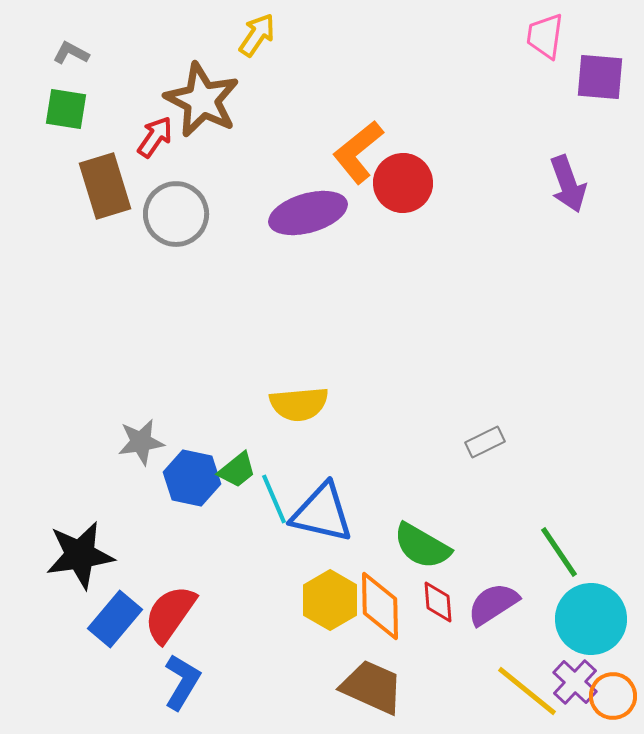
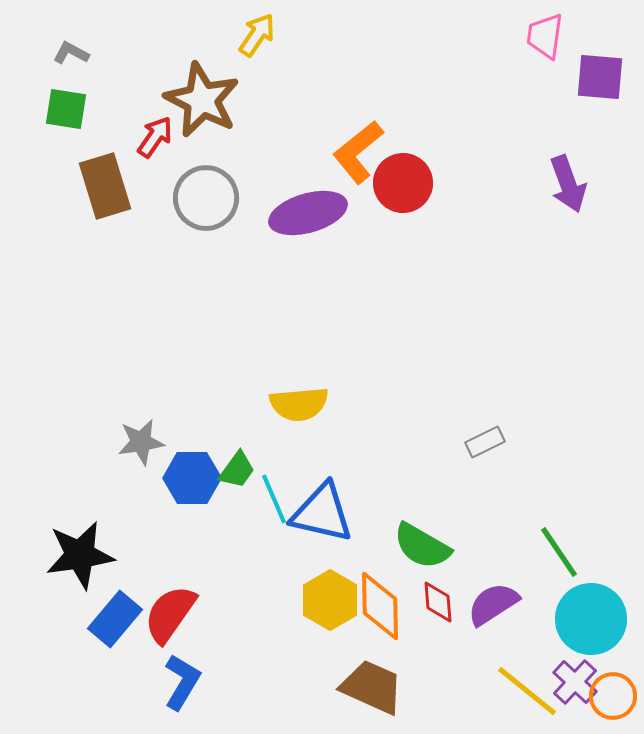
gray circle: moved 30 px right, 16 px up
green trapezoid: rotated 15 degrees counterclockwise
blue hexagon: rotated 12 degrees counterclockwise
